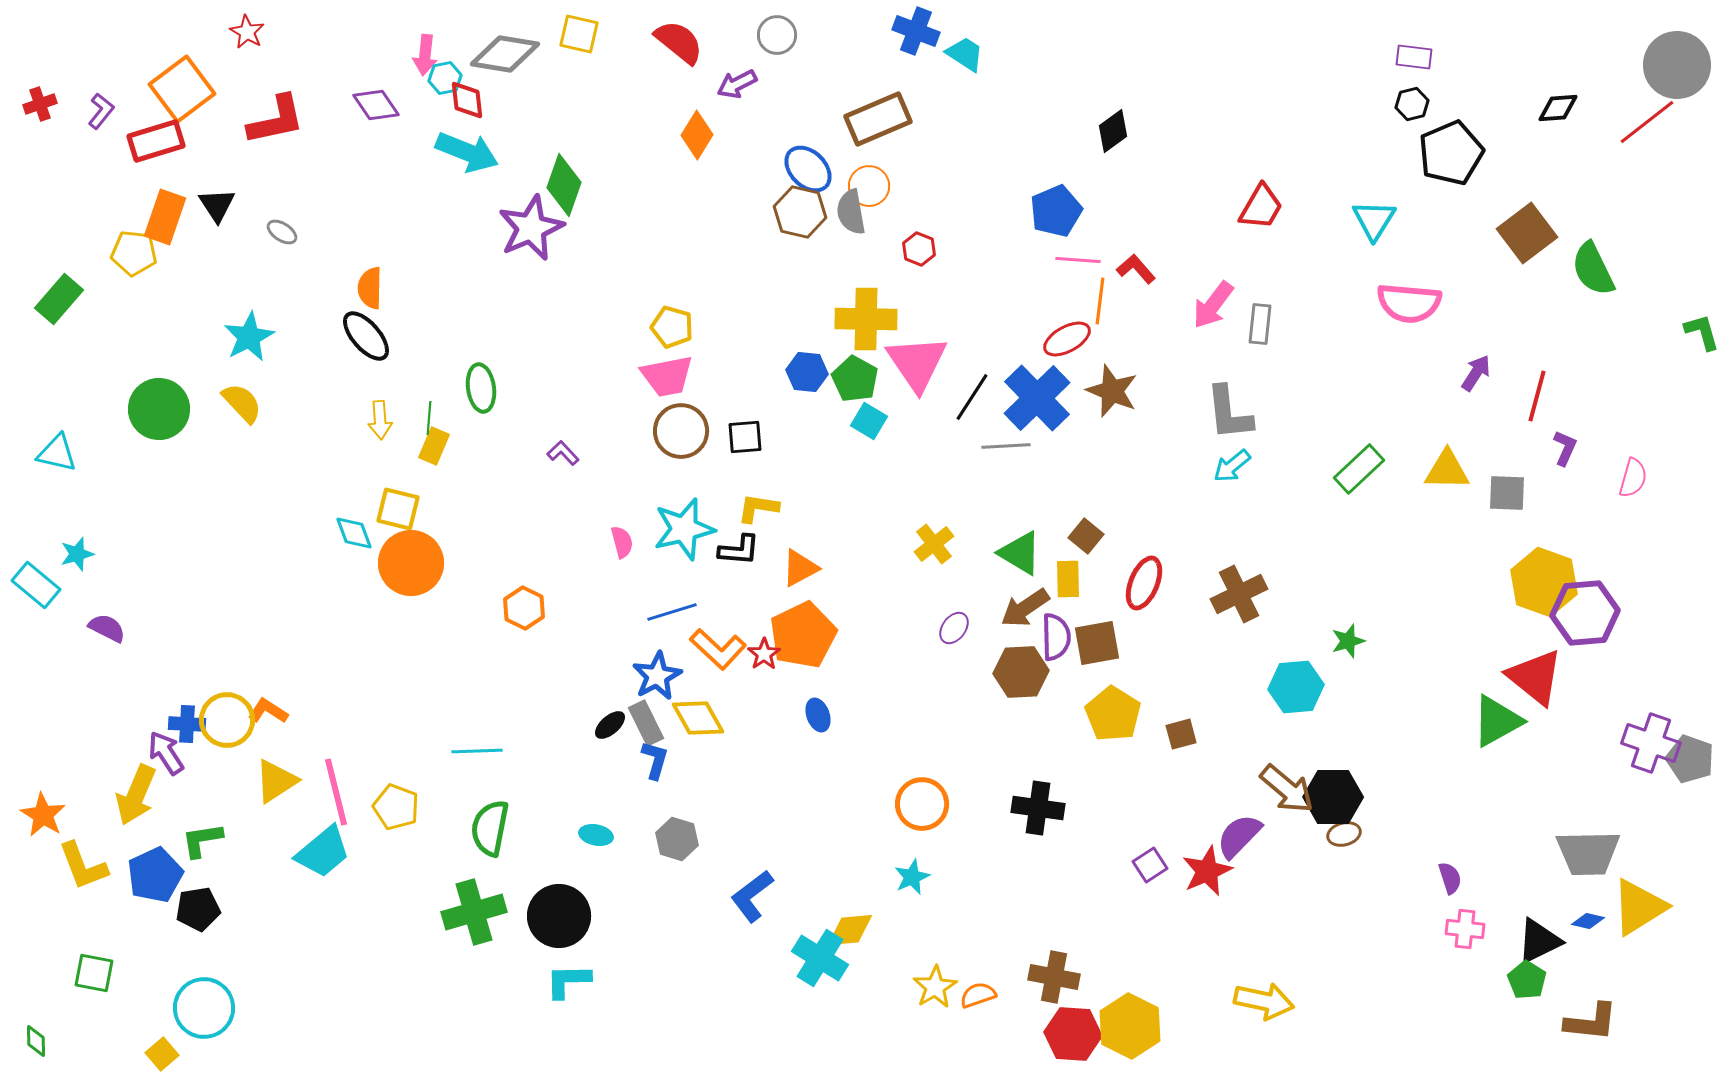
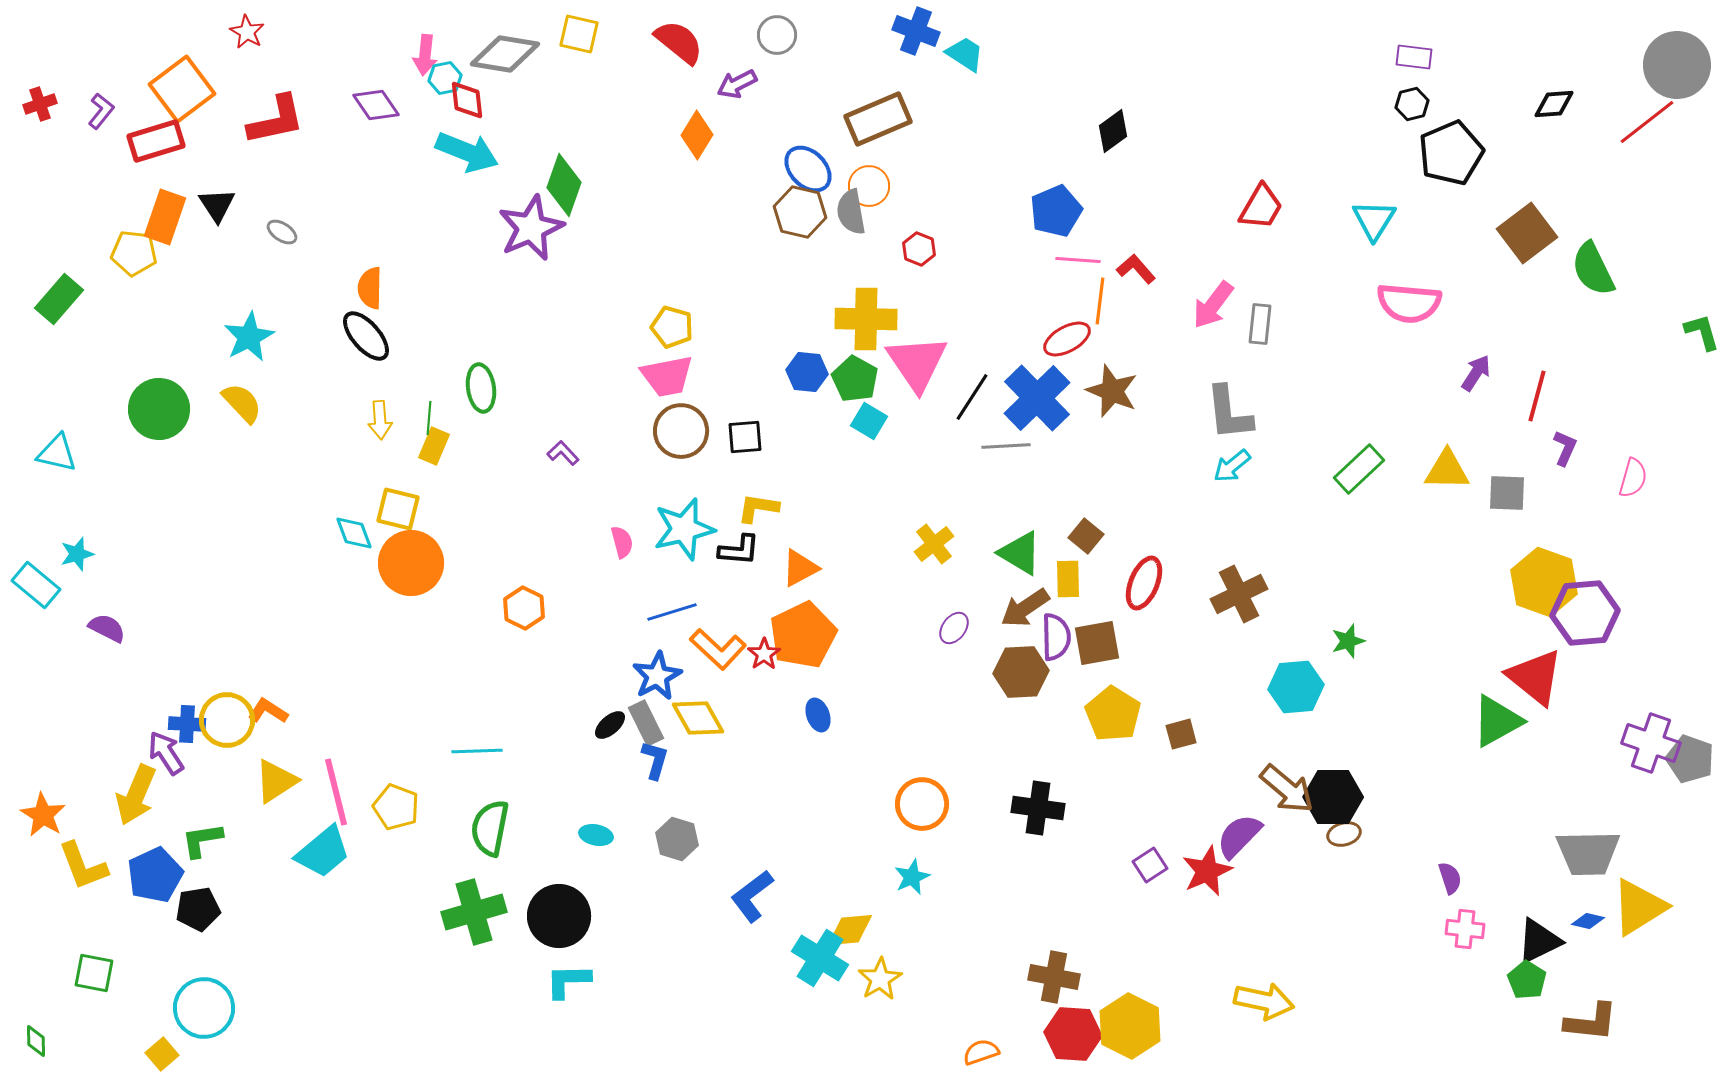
black diamond at (1558, 108): moved 4 px left, 4 px up
yellow star at (935, 987): moved 55 px left, 8 px up
orange semicircle at (978, 995): moved 3 px right, 57 px down
